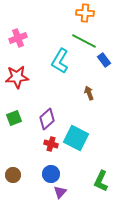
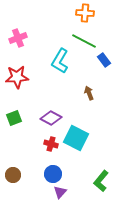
purple diamond: moved 4 px right, 1 px up; rotated 70 degrees clockwise
blue circle: moved 2 px right
green L-shape: rotated 15 degrees clockwise
